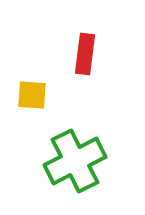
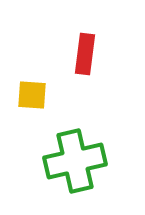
green cross: rotated 14 degrees clockwise
